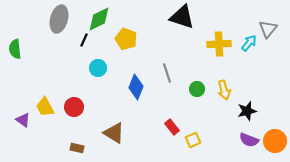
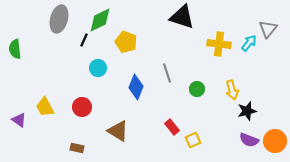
green diamond: moved 1 px right, 1 px down
yellow pentagon: moved 3 px down
yellow cross: rotated 10 degrees clockwise
yellow arrow: moved 8 px right
red circle: moved 8 px right
purple triangle: moved 4 px left
brown triangle: moved 4 px right, 2 px up
